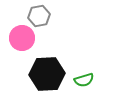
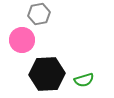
gray hexagon: moved 2 px up
pink circle: moved 2 px down
